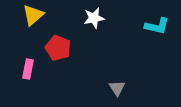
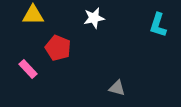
yellow triangle: rotated 40 degrees clockwise
cyan L-shape: moved 1 px right, 1 px up; rotated 95 degrees clockwise
pink rectangle: rotated 54 degrees counterclockwise
gray triangle: rotated 42 degrees counterclockwise
